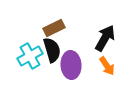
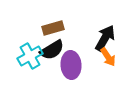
brown rectangle: moved 1 px left; rotated 10 degrees clockwise
black semicircle: rotated 75 degrees clockwise
orange arrow: moved 1 px right, 9 px up
